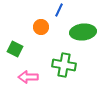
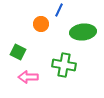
orange circle: moved 3 px up
green square: moved 3 px right, 3 px down
